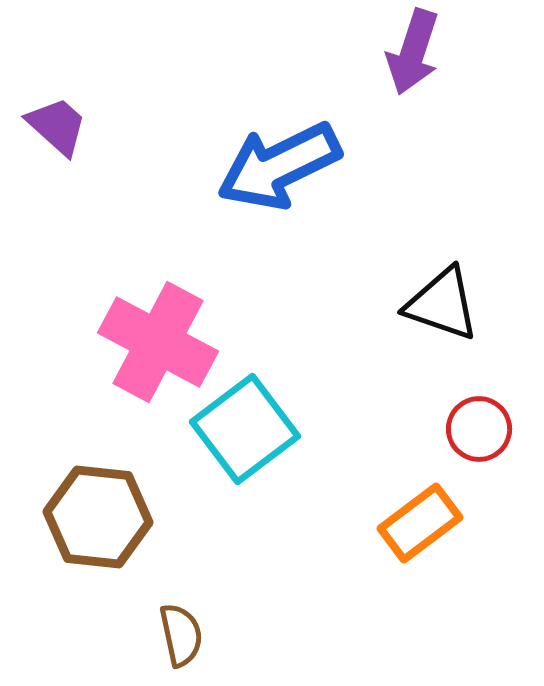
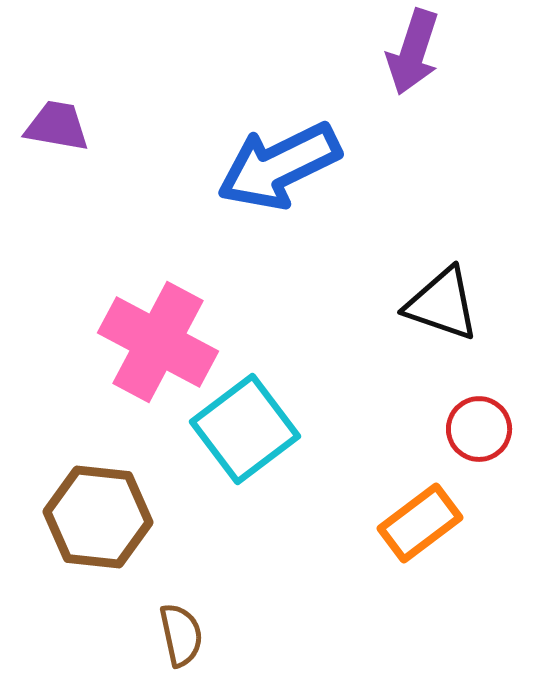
purple trapezoid: rotated 32 degrees counterclockwise
